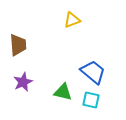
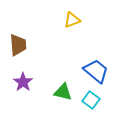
blue trapezoid: moved 3 px right, 1 px up
purple star: rotated 12 degrees counterclockwise
cyan square: rotated 24 degrees clockwise
